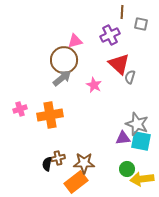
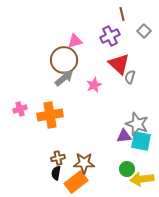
brown line: moved 2 px down; rotated 16 degrees counterclockwise
gray square: moved 3 px right, 7 px down; rotated 32 degrees clockwise
purple cross: moved 1 px down
gray arrow: moved 2 px right
pink star: rotated 21 degrees clockwise
purple triangle: moved 1 px right, 2 px up
black semicircle: moved 9 px right, 9 px down
